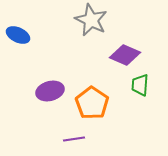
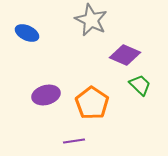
blue ellipse: moved 9 px right, 2 px up
green trapezoid: rotated 130 degrees clockwise
purple ellipse: moved 4 px left, 4 px down
purple line: moved 2 px down
